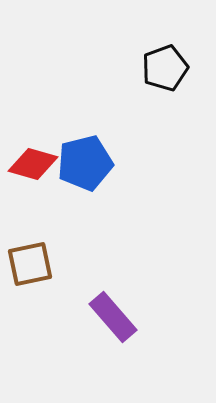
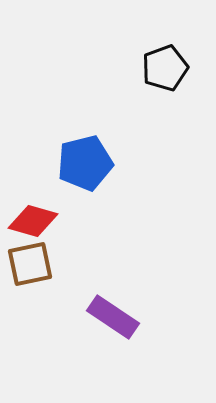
red diamond: moved 57 px down
purple rectangle: rotated 15 degrees counterclockwise
